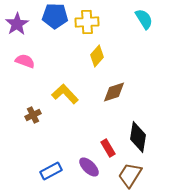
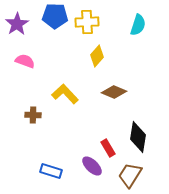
cyan semicircle: moved 6 px left, 6 px down; rotated 50 degrees clockwise
brown diamond: rotated 40 degrees clockwise
brown cross: rotated 28 degrees clockwise
purple ellipse: moved 3 px right, 1 px up
blue rectangle: rotated 45 degrees clockwise
